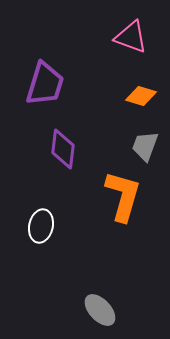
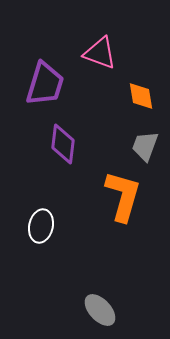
pink triangle: moved 31 px left, 16 px down
orange diamond: rotated 64 degrees clockwise
purple diamond: moved 5 px up
